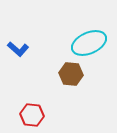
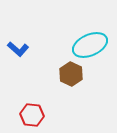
cyan ellipse: moved 1 px right, 2 px down
brown hexagon: rotated 20 degrees clockwise
